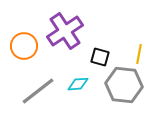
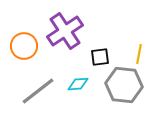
black square: rotated 24 degrees counterclockwise
